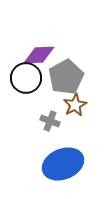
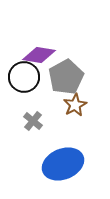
purple diamond: rotated 12 degrees clockwise
black circle: moved 2 px left, 1 px up
gray cross: moved 17 px left; rotated 18 degrees clockwise
